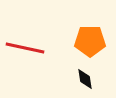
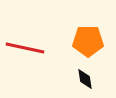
orange pentagon: moved 2 px left
